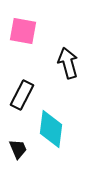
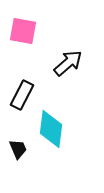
black arrow: rotated 64 degrees clockwise
